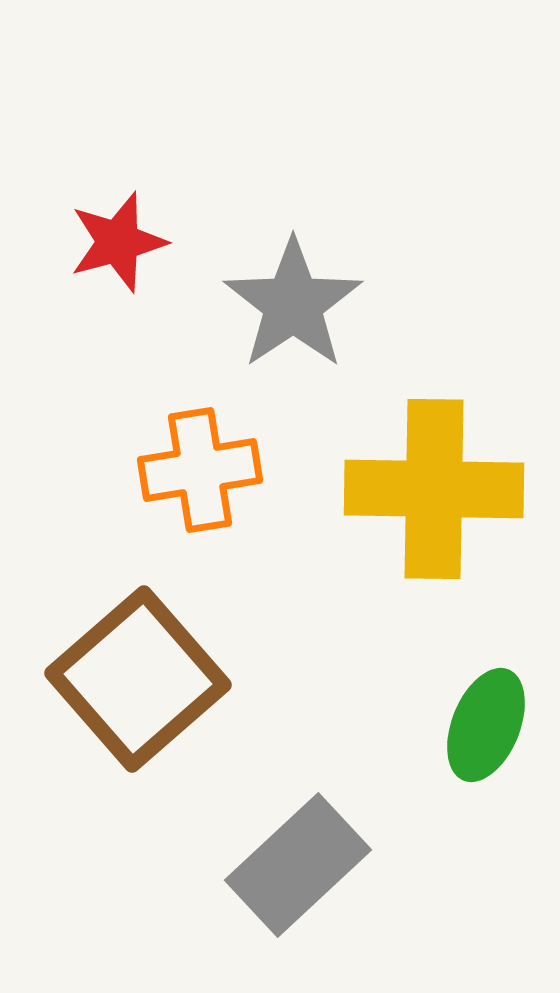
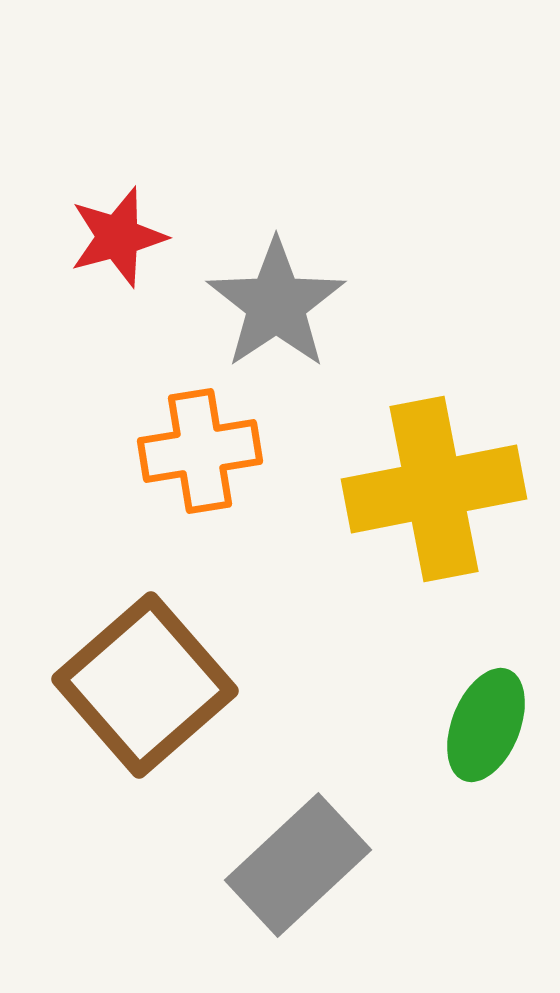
red star: moved 5 px up
gray star: moved 17 px left
orange cross: moved 19 px up
yellow cross: rotated 12 degrees counterclockwise
brown square: moved 7 px right, 6 px down
